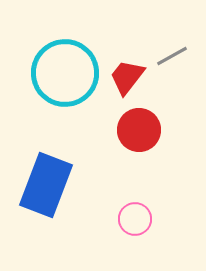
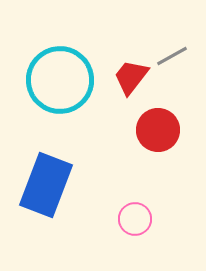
cyan circle: moved 5 px left, 7 px down
red trapezoid: moved 4 px right
red circle: moved 19 px right
